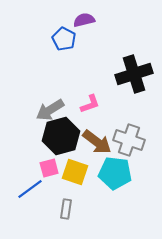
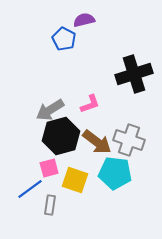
yellow square: moved 8 px down
gray rectangle: moved 16 px left, 4 px up
